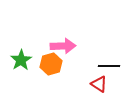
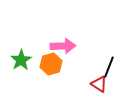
black line: moved 1 px down; rotated 70 degrees counterclockwise
